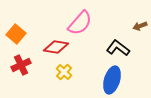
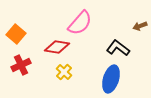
red diamond: moved 1 px right
blue ellipse: moved 1 px left, 1 px up
